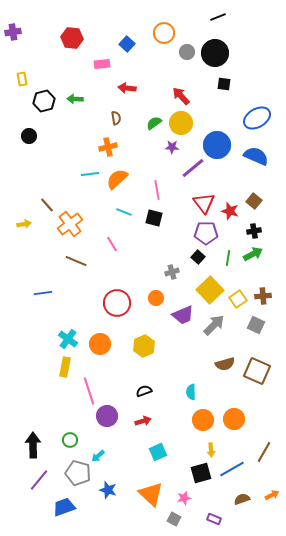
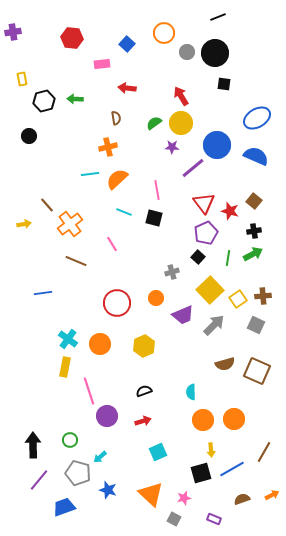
red arrow at (181, 96): rotated 12 degrees clockwise
purple pentagon at (206, 233): rotated 25 degrees counterclockwise
cyan arrow at (98, 456): moved 2 px right, 1 px down
